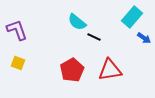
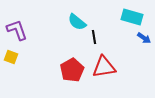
cyan rectangle: rotated 65 degrees clockwise
black line: rotated 56 degrees clockwise
yellow square: moved 7 px left, 6 px up
red triangle: moved 6 px left, 3 px up
